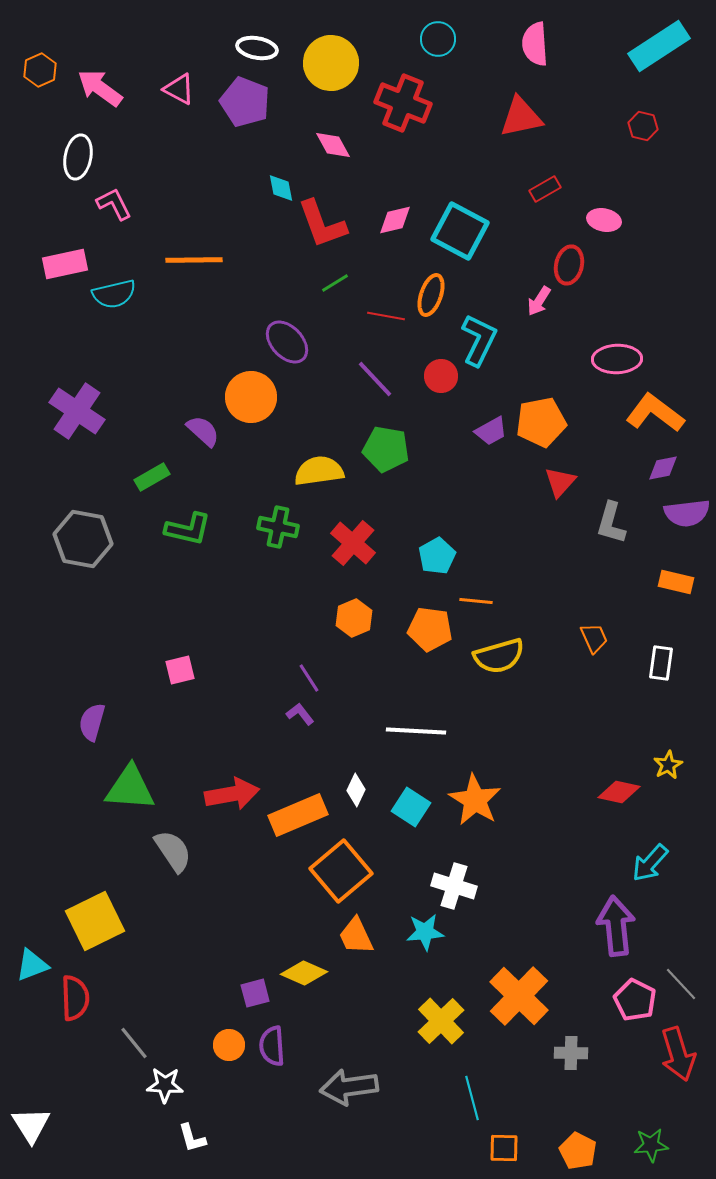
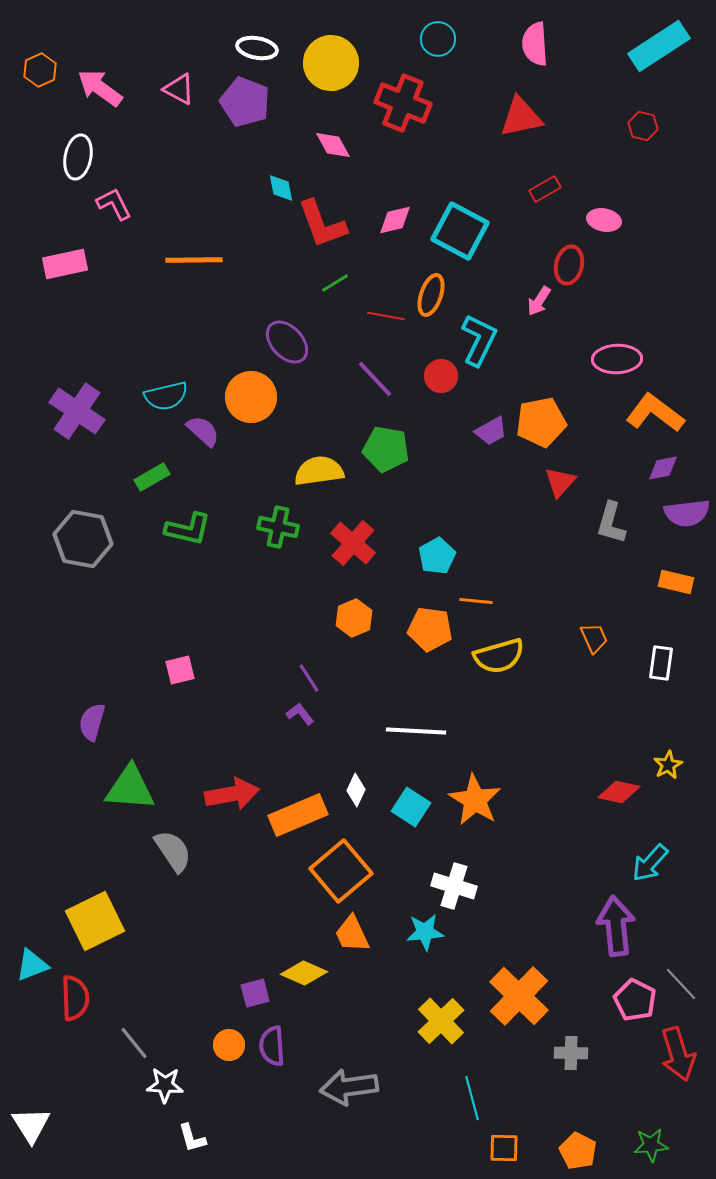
cyan semicircle at (114, 294): moved 52 px right, 102 px down
orange trapezoid at (356, 936): moved 4 px left, 2 px up
